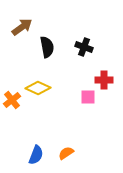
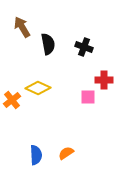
brown arrow: rotated 85 degrees counterclockwise
black semicircle: moved 1 px right, 3 px up
blue semicircle: rotated 24 degrees counterclockwise
